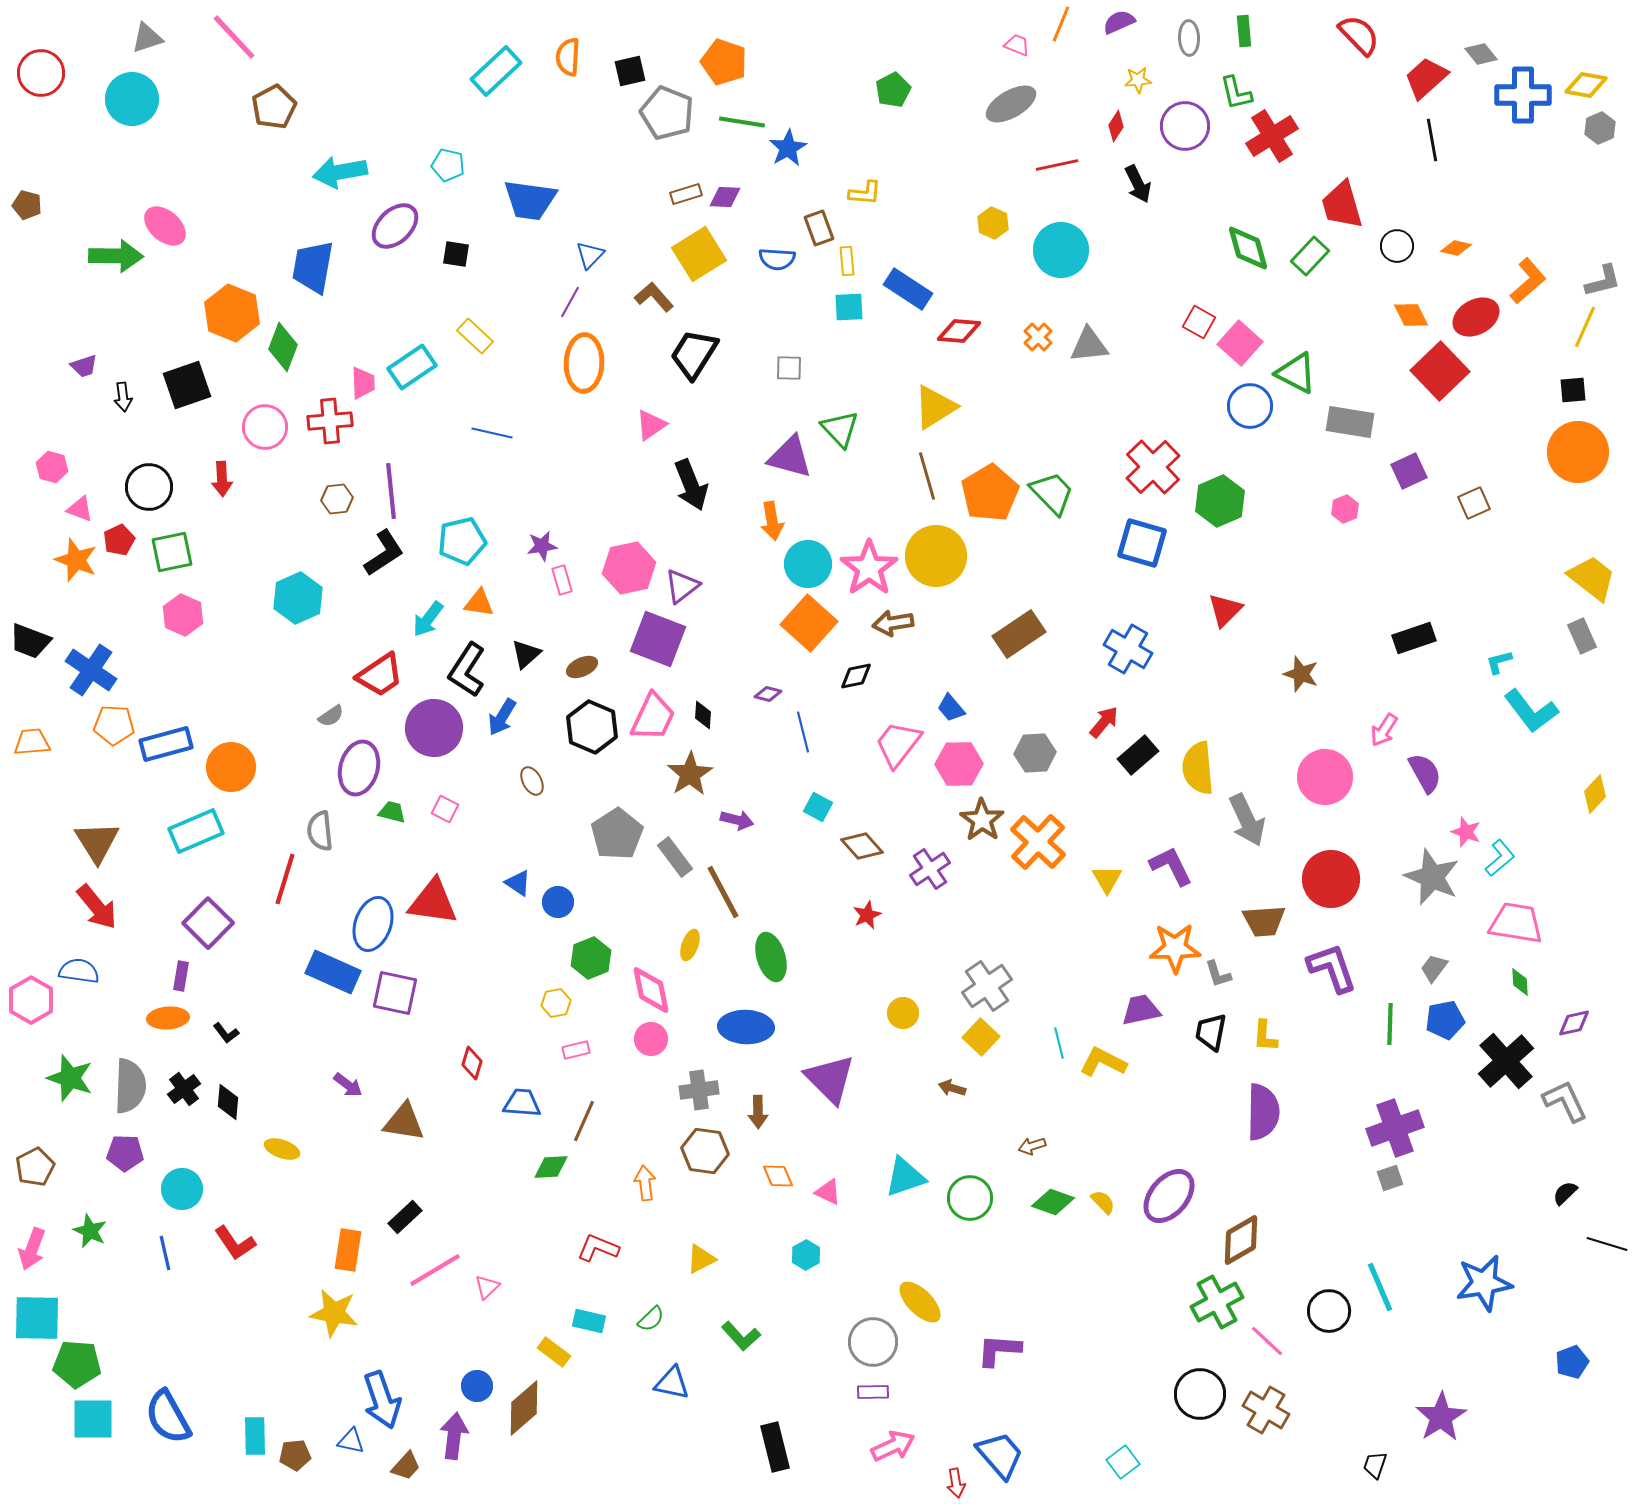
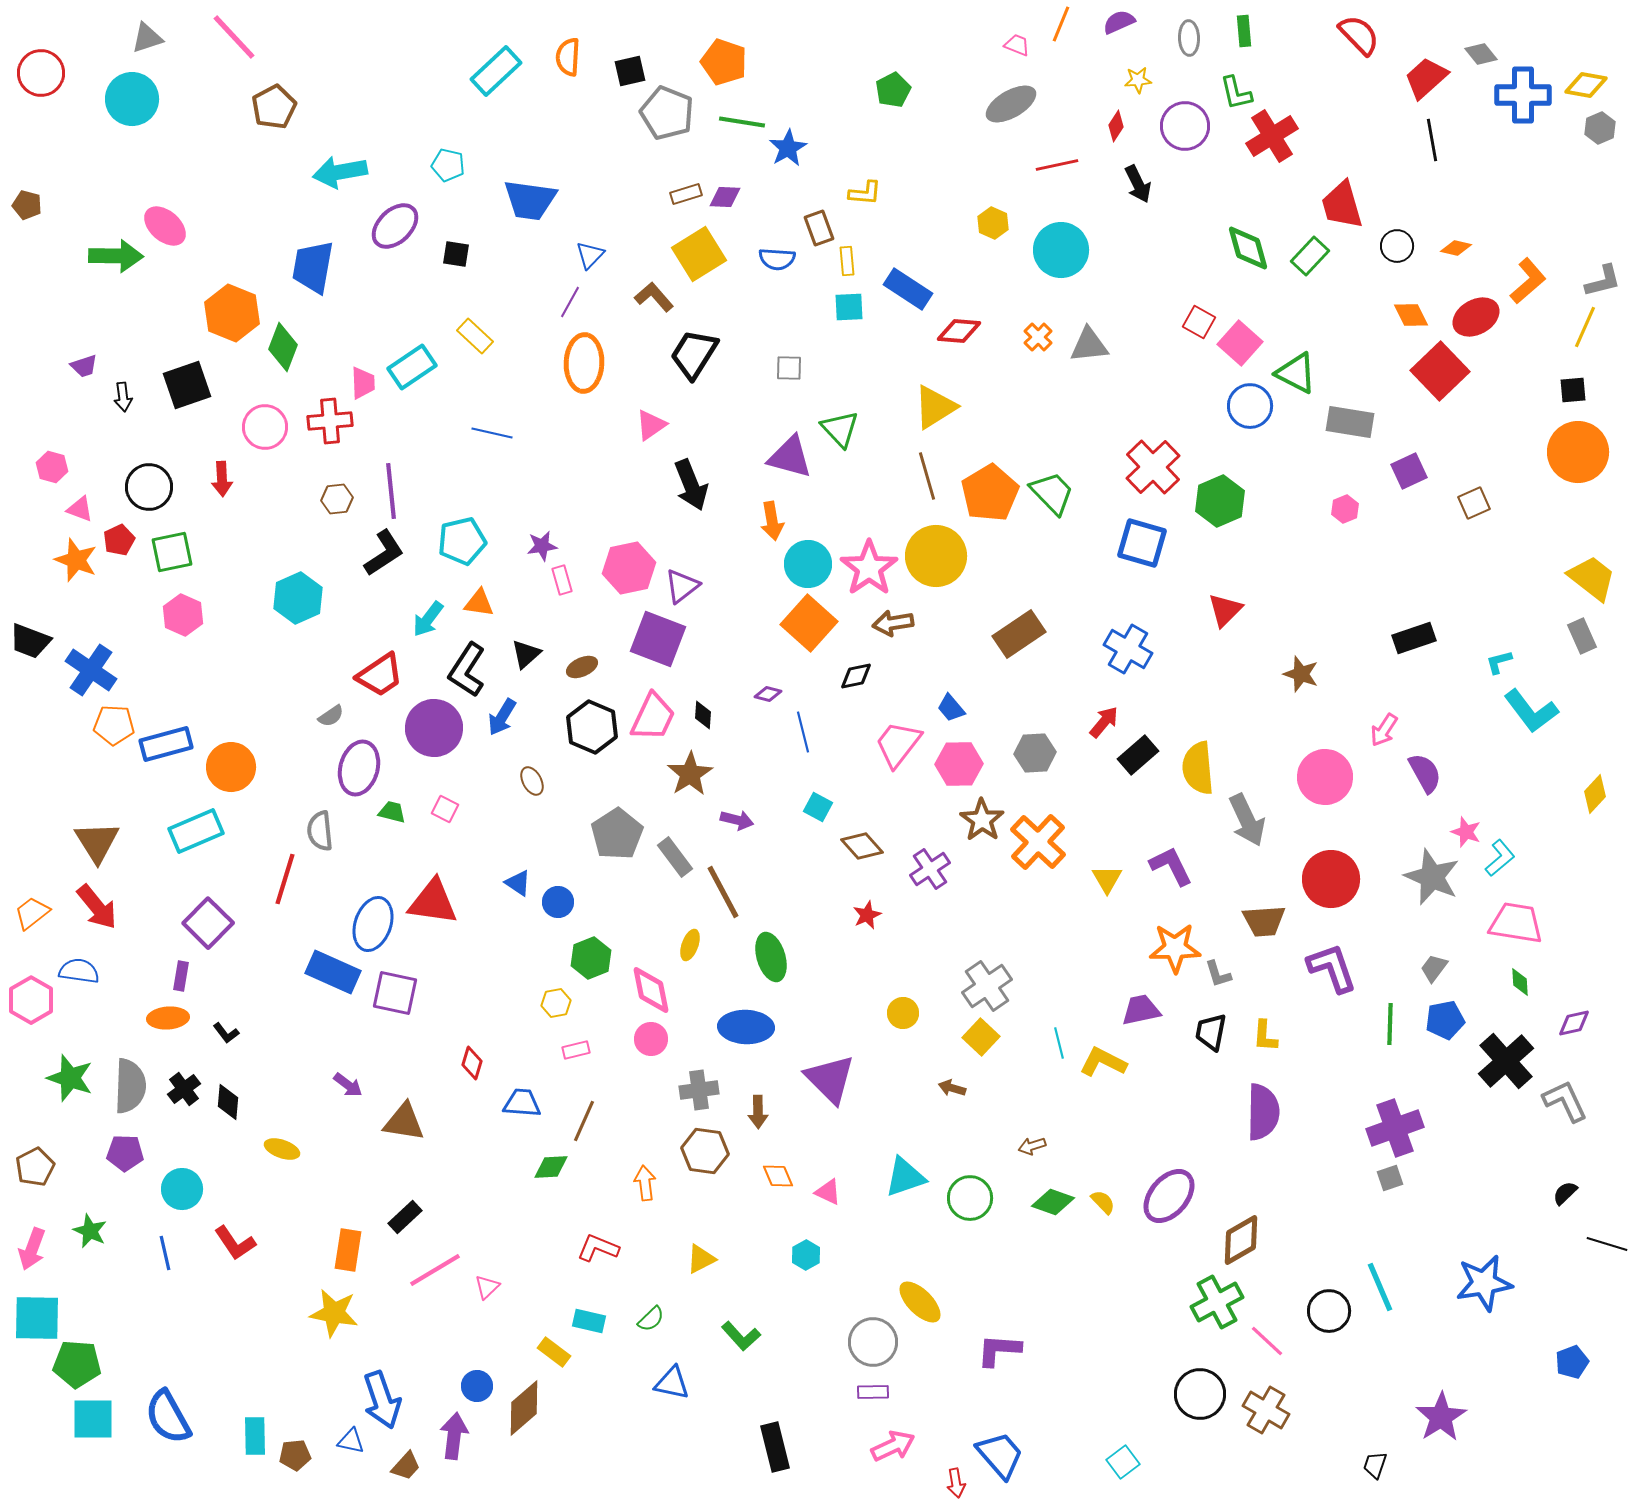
orange trapezoid at (32, 742): moved 171 px down; rotated 33 degrees counterclockwise
